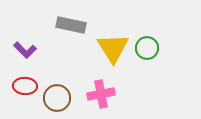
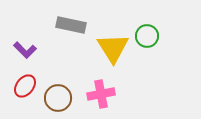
green circle: moved 12 px up
red ellipse: rotated 55 degrees counterclockwise
brown circle: moved 1 px right
